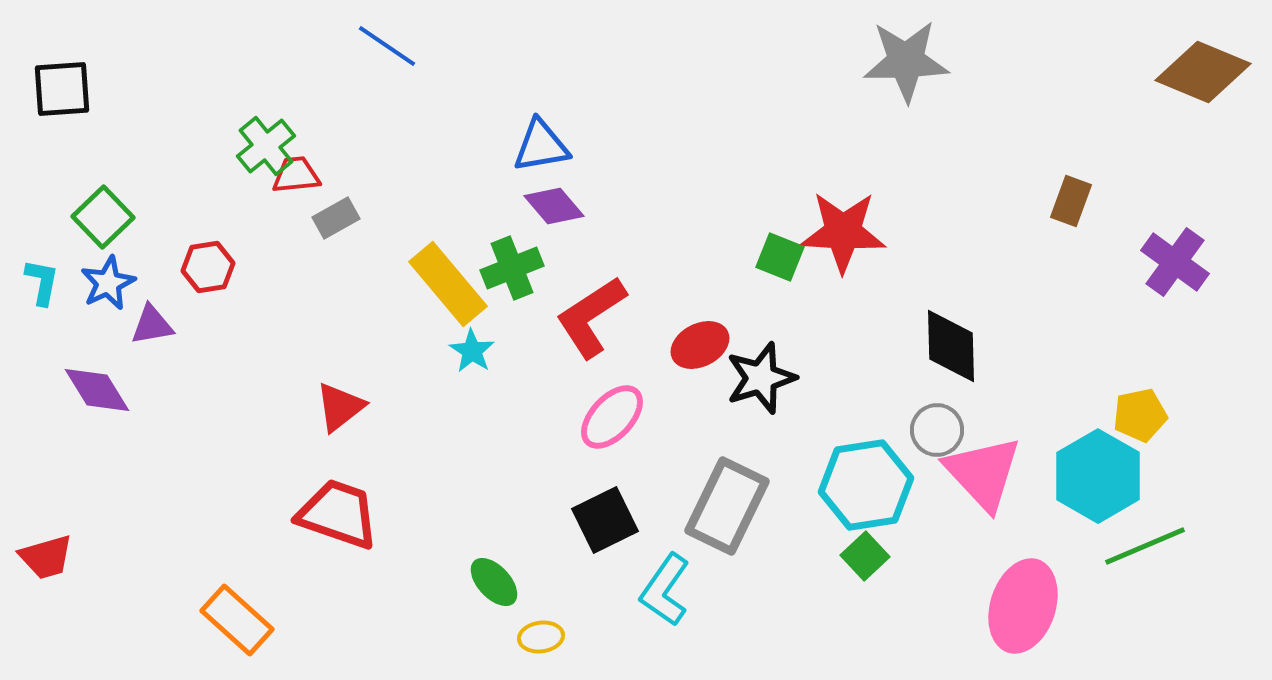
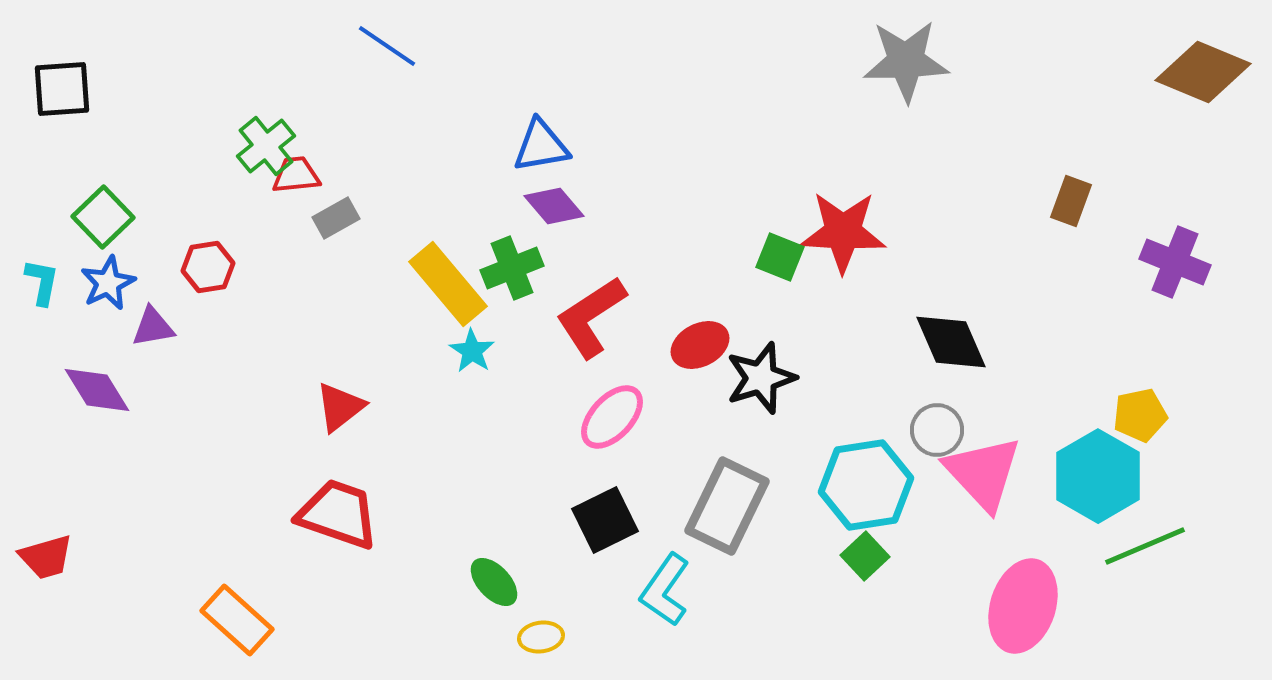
purple cross at (1175, 262): rotated 14 degrees counterclockwise
purple triangle at (152, 325): moved 1 px right, 2 px down
black diamond at (951, 346): moved 4 px up; rotated 22 degrees counterclockwise
